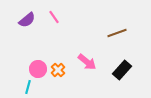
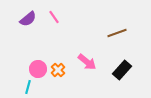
purple semicircle: moved 1 px right, 1 px up
